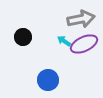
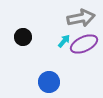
gray arrow: moved 1 px up
cyan arrow: rotated 96 degrees clockwise
blue circle: moved 1 px right, 2 px down
